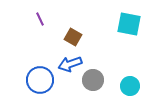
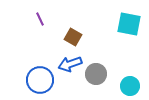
gray circle: moved 3 px right, 6 px up
